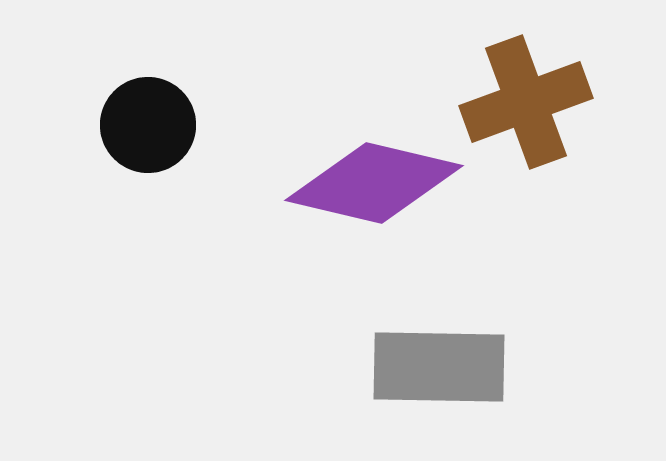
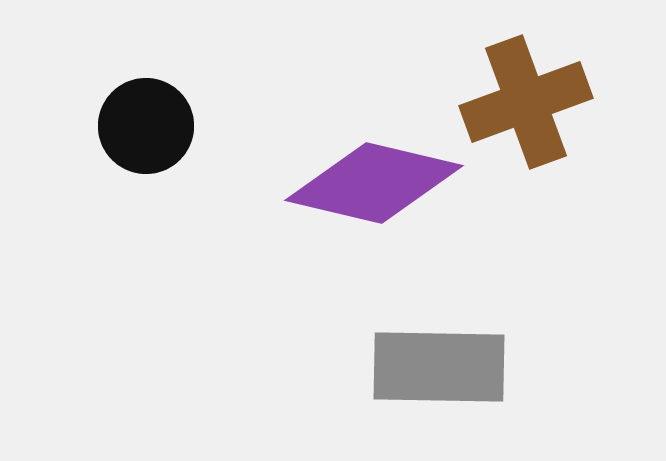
black circle: moved 2 px left, 1 px down
